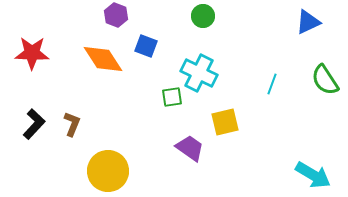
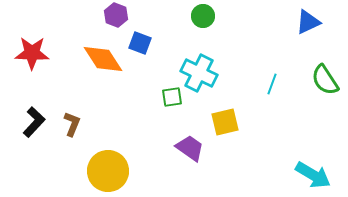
blue square: moved 6 px left, 3 px up
black L-shape: moved 2 px up
